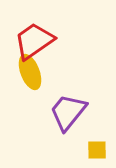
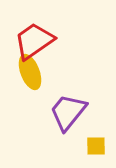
yellow square: moved 1 px left, 4 px up
